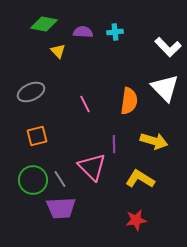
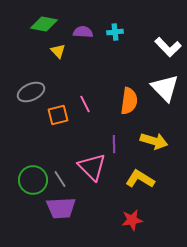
orange square: moved 21 px right, 21 px up
red star: moved 4 px left
